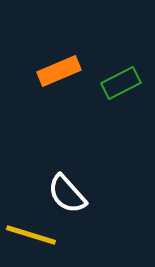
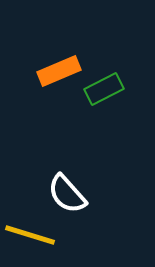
green rectangle: moved 17 px left, 6 px down
yellow line: moved 1 px left
